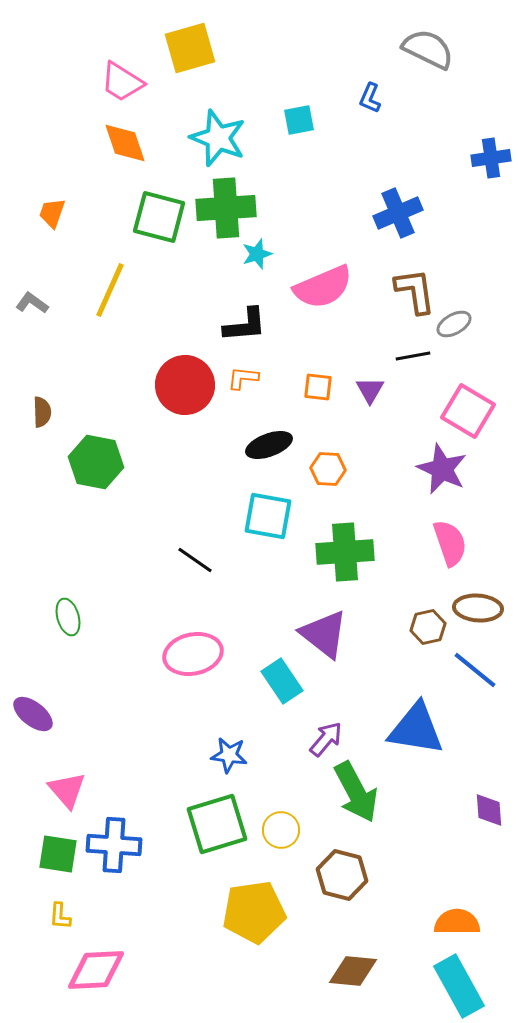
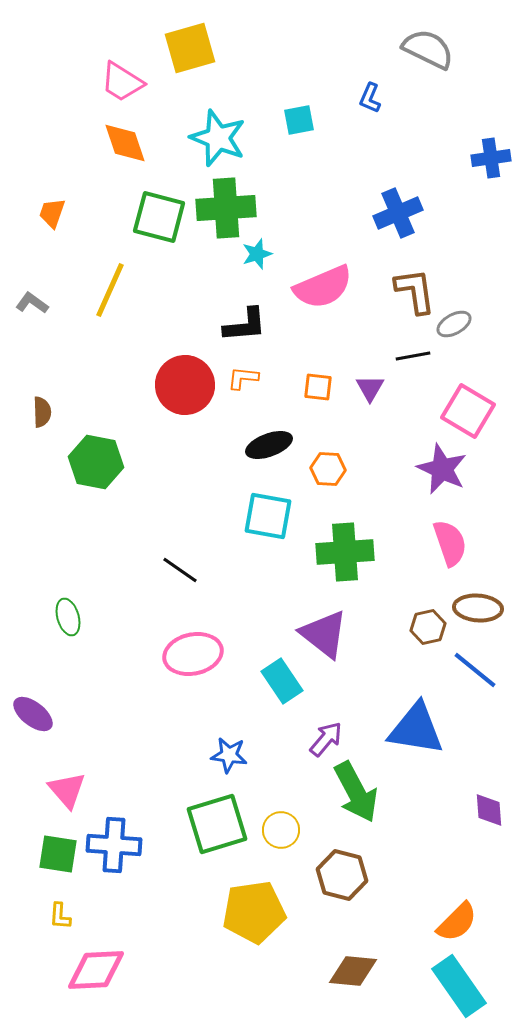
purple triangle at (370, 390): moved 2 px up
black line at (195, 560): moved 15 px left, 10 px down
orange semicircle at (457, 922): rotated 135 degrees clockwise
cyan rectangle at (459, 986): rotated 6 degrees counterclockwise
